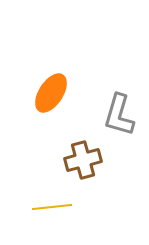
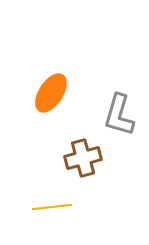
brown cross: moved 2 px up
